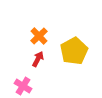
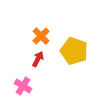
orange cross: moved 2 px right
yellow pentagon: rotated 24 degrees counterclockwise
